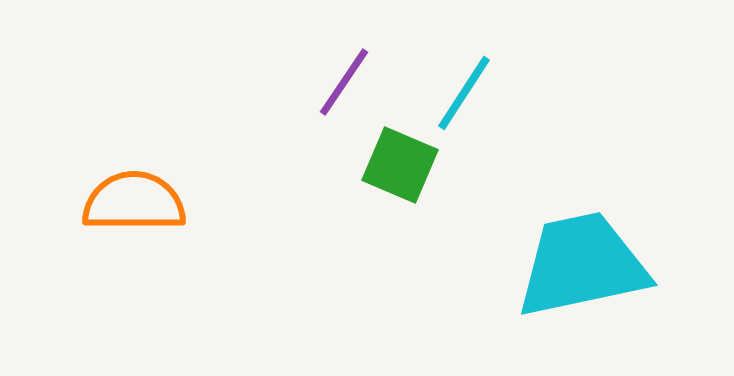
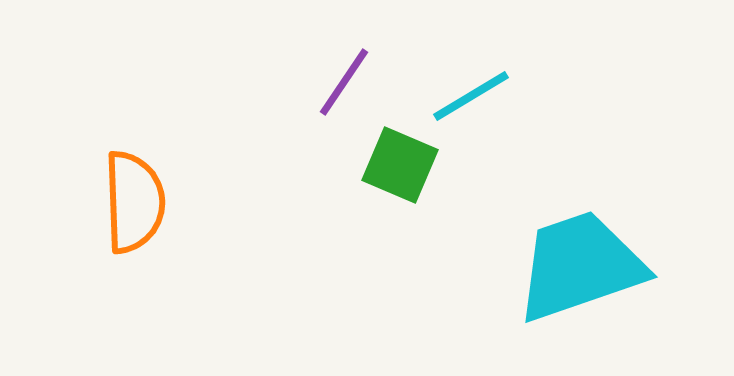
cyan line: moved 7 px right, 3 px down; rotated 26 degrees clockwise
orange semicircle: rotated 88 degrees clockwise
cyan trapezoid: moved 2 px left, 1 px down; rotated 7 degrees counterclockwise
